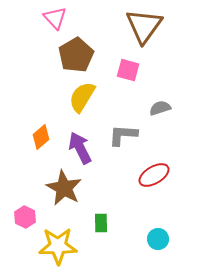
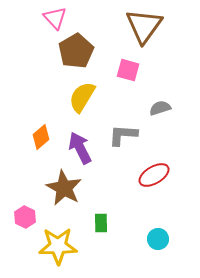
brown pentagon: moved 4 px up
